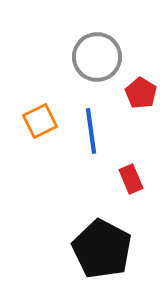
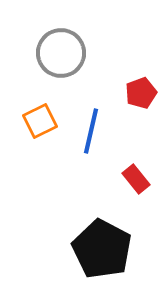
gray circle: moved 36 px left, 4 px up
red pentagon: rotated 20 degrees clockwise
blue line: rotated 21 degrees clockwise
red rectangle: moved 5 px right; rotated 16 degrees counterclockwise
